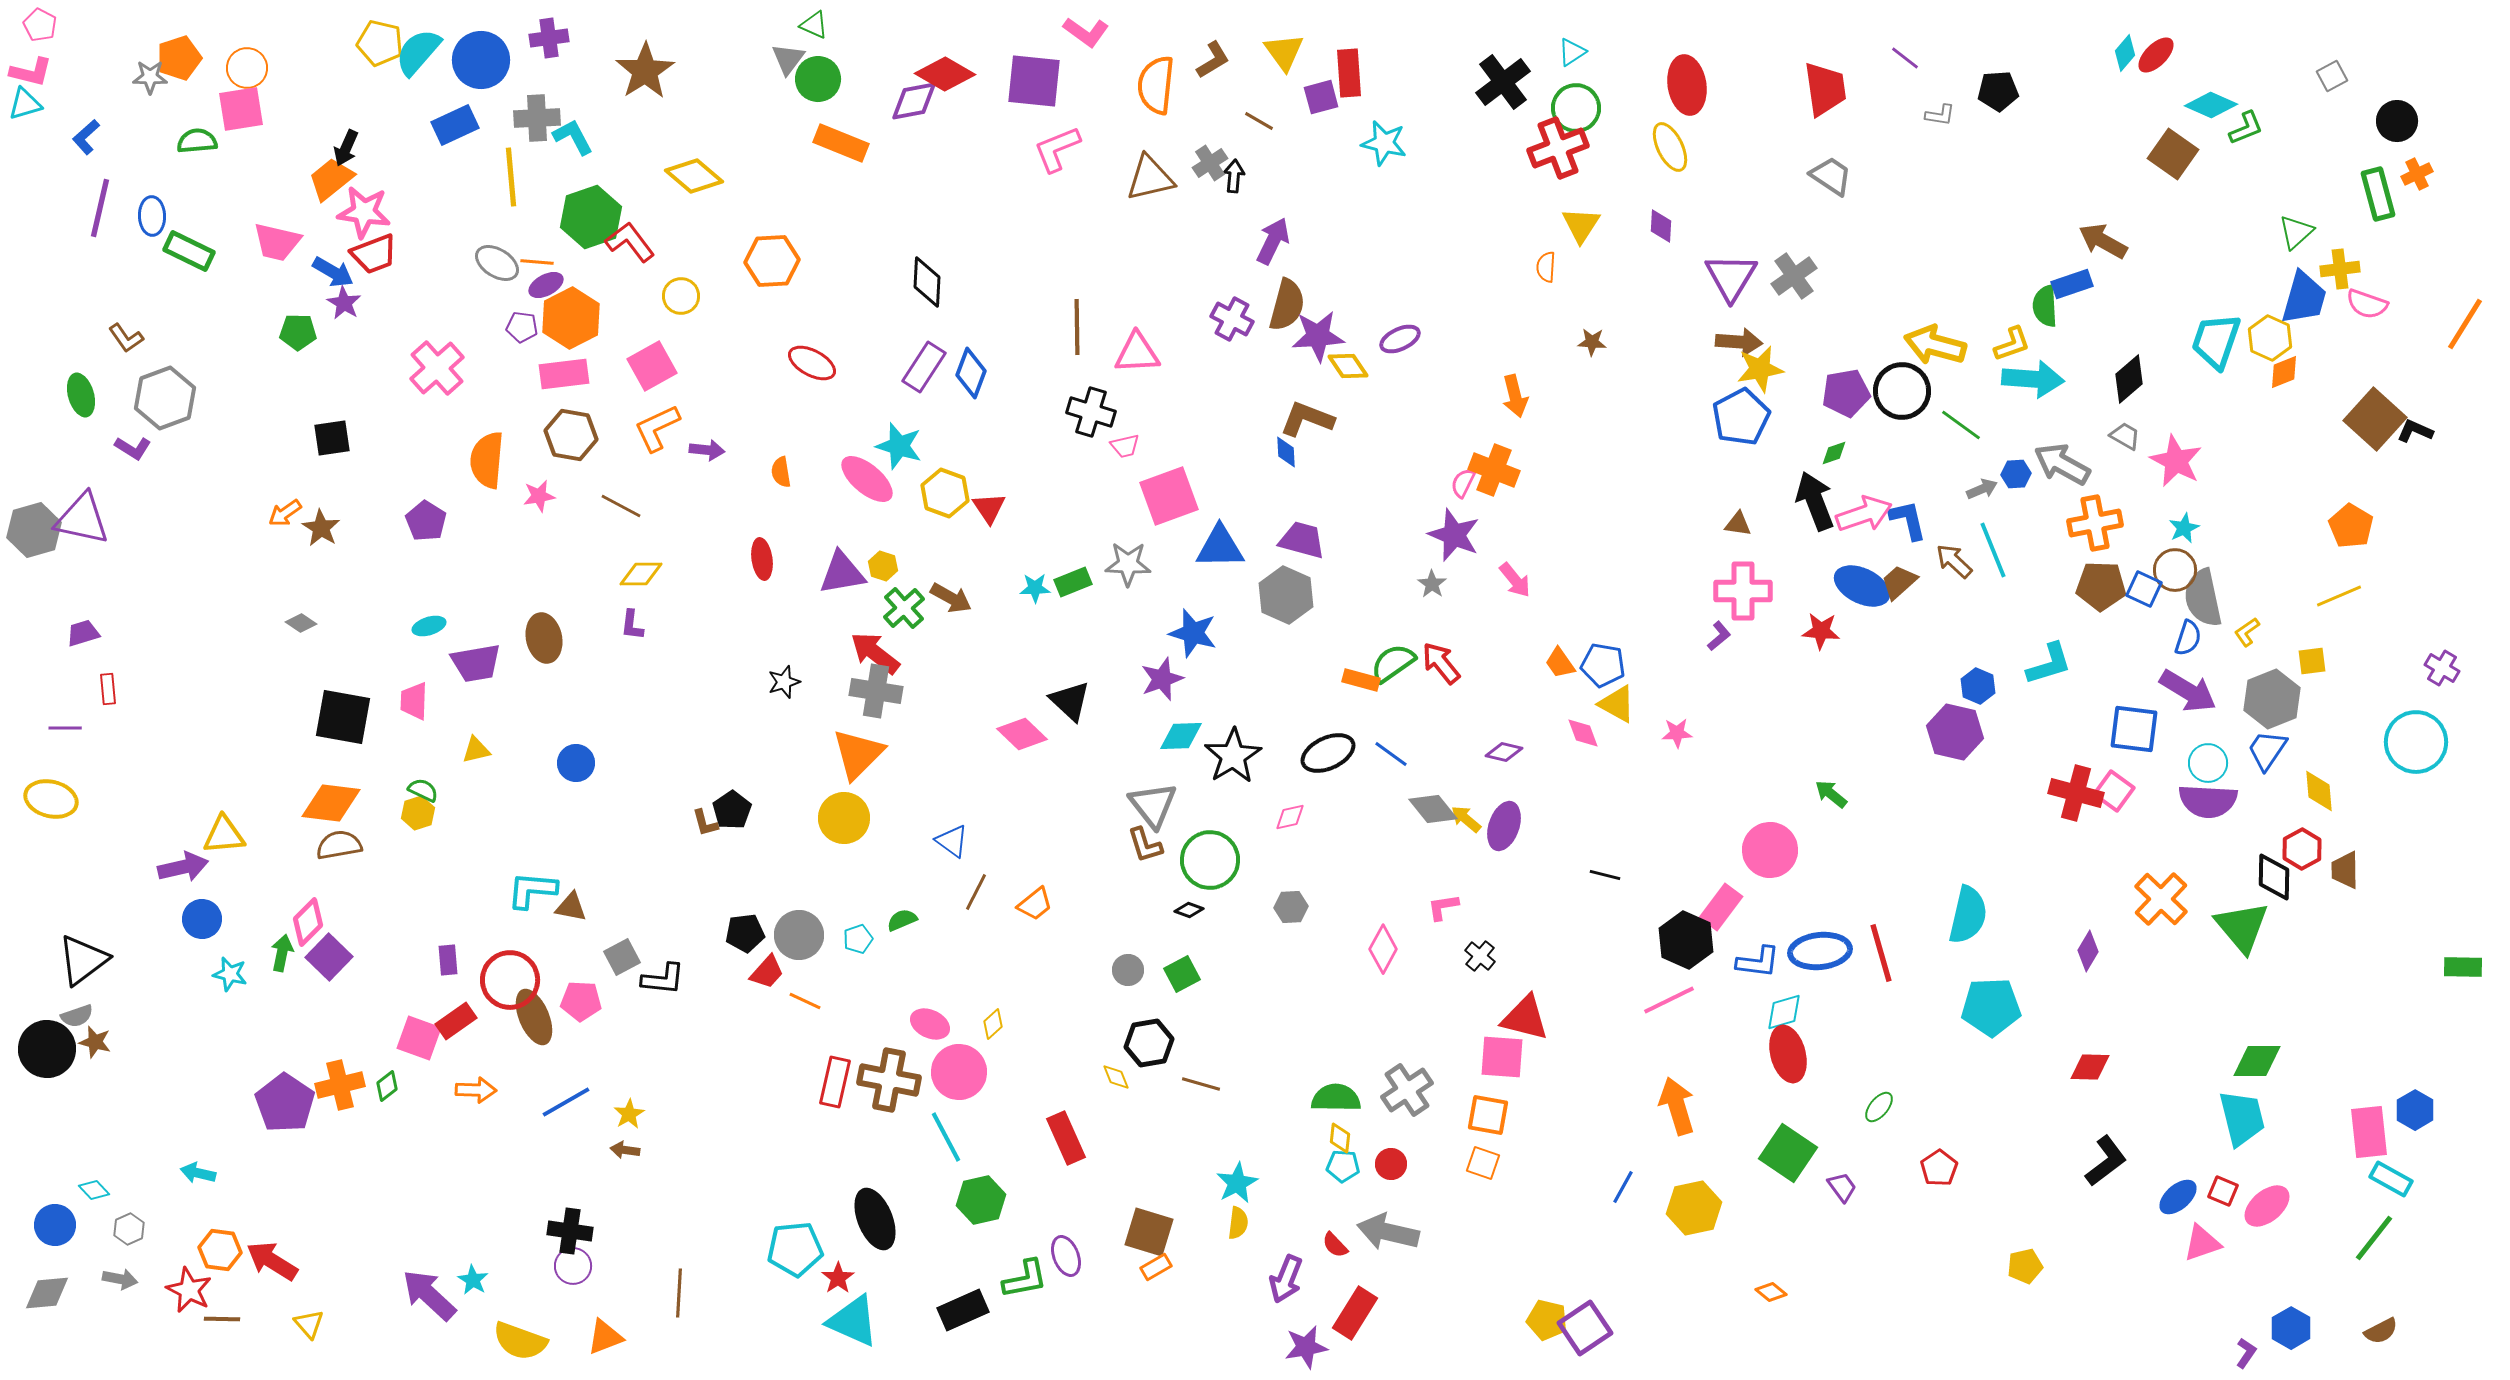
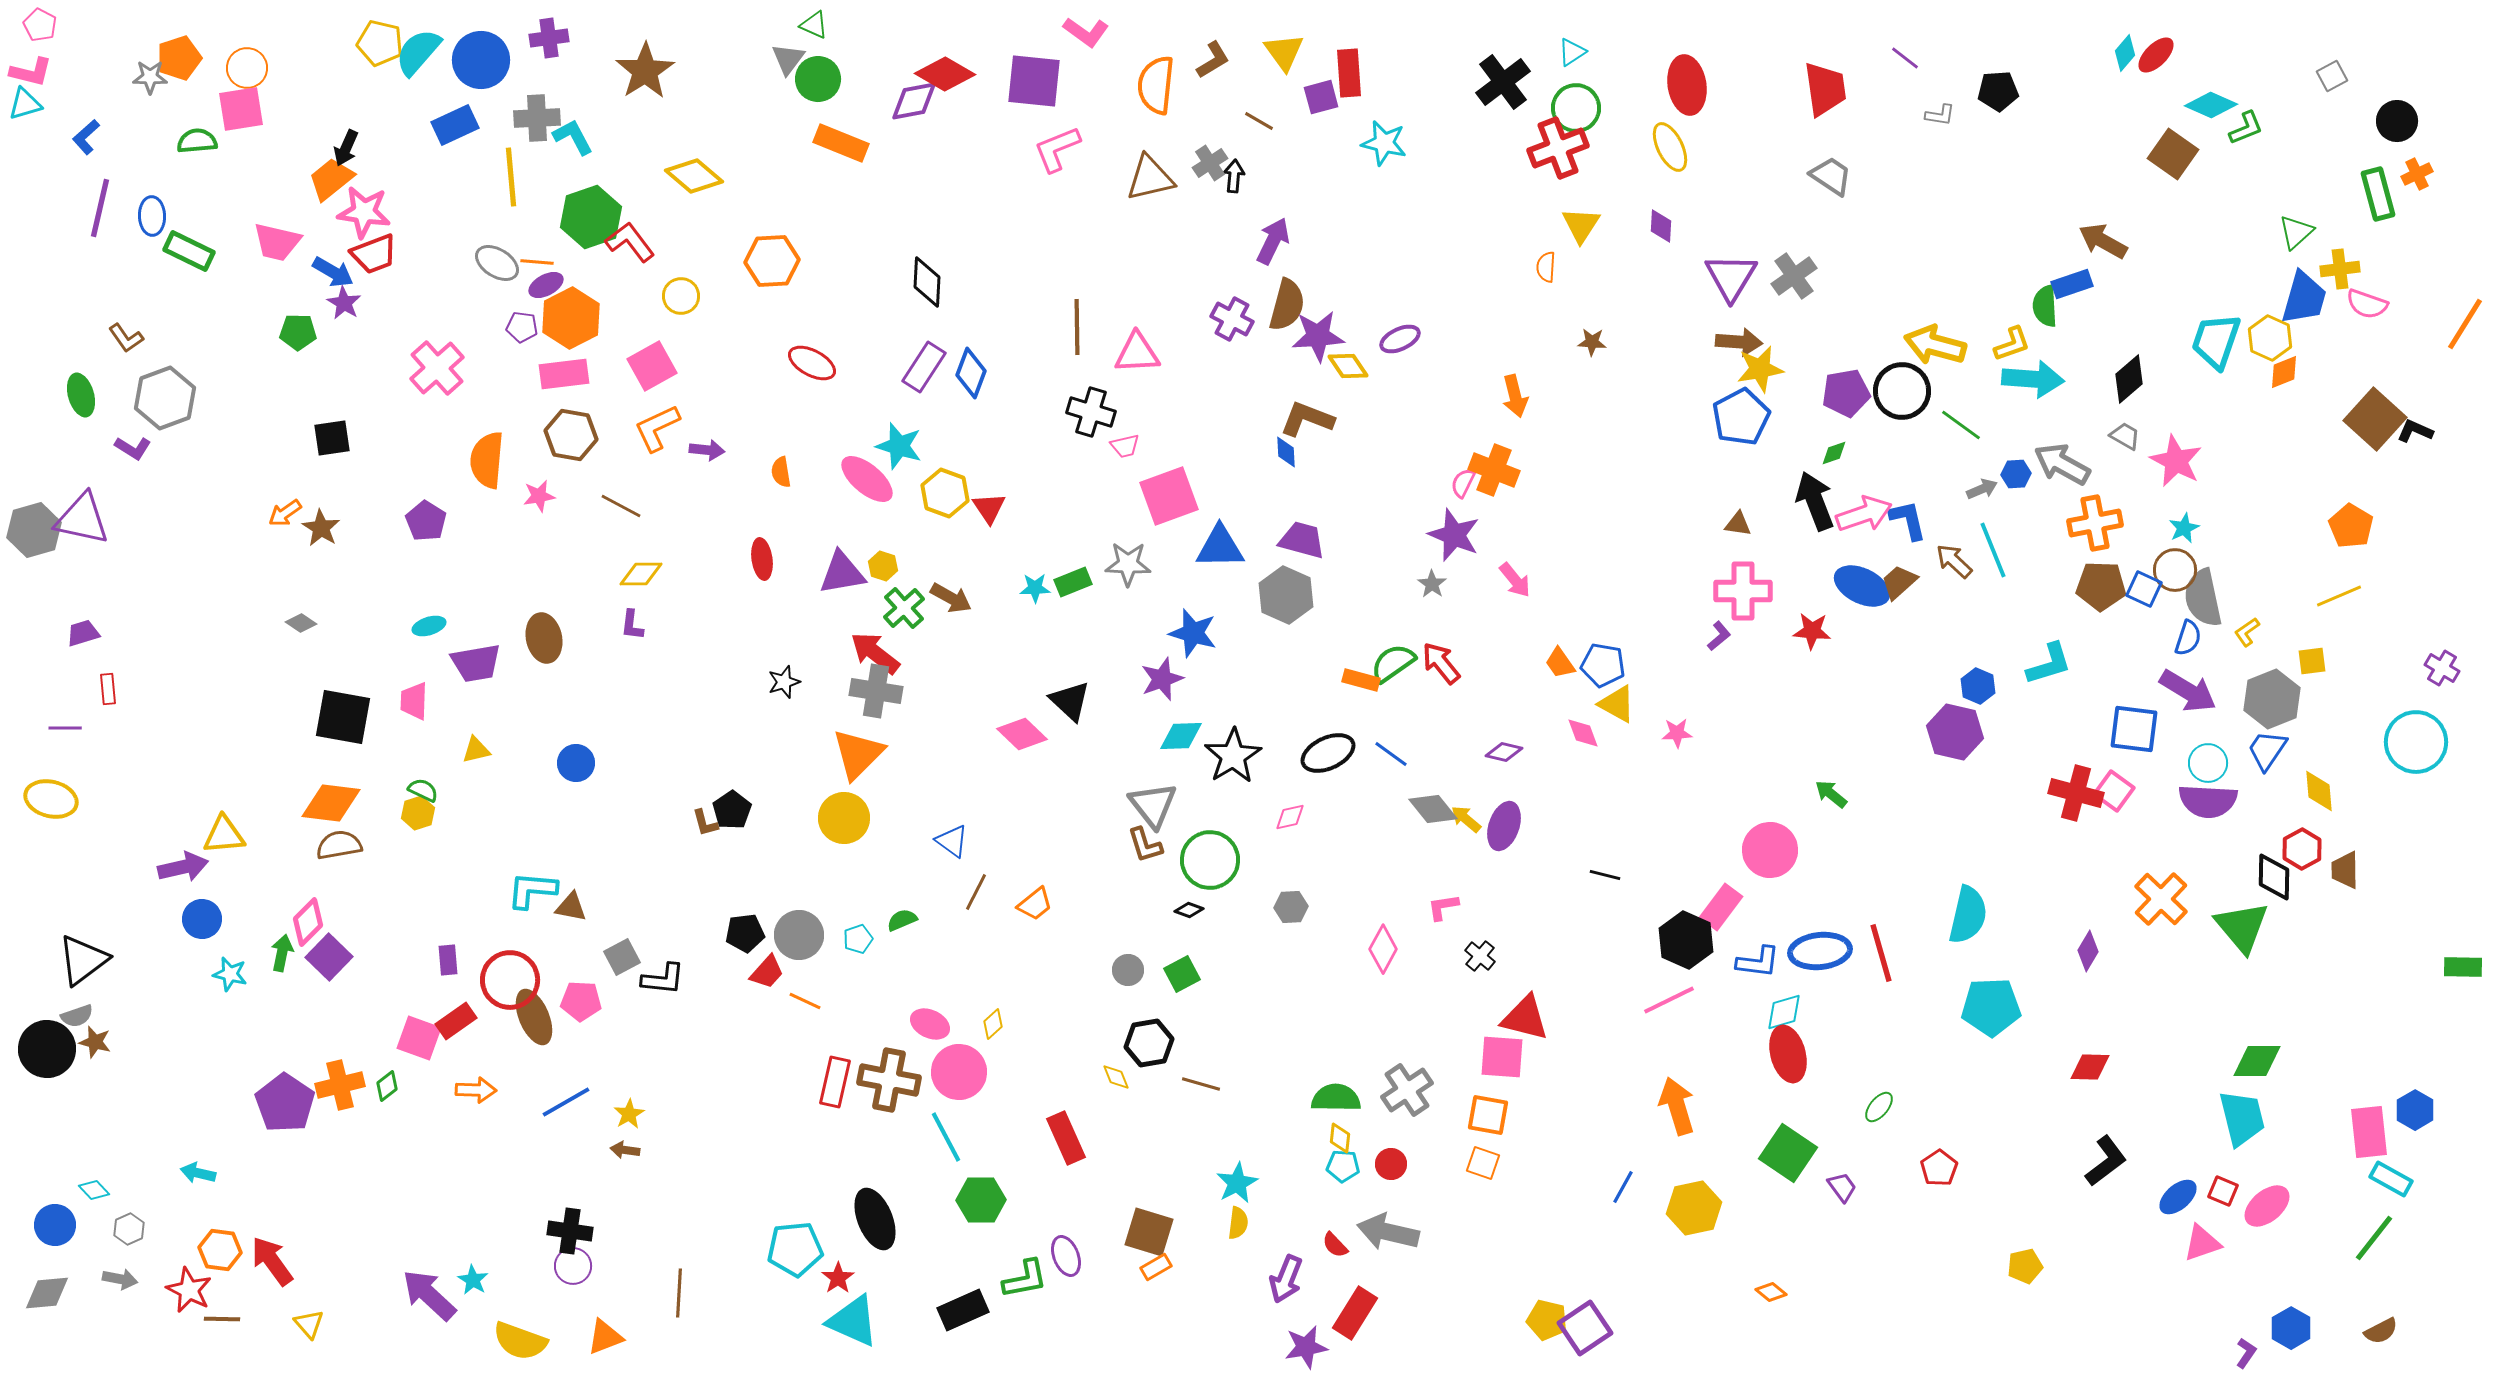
red star at (1821, 631): moved 9 px left
green hexagon at (981, 1200): rotated 12 degrees clockwise
red arrow at (272, 1261): rotated 22 degrees clockwise
